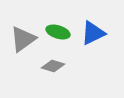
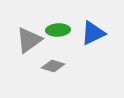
green ellipse: moved 2 px up; rotated 20 degrees counterclockwise
gray triangle: moved 6 px right, 1 px down
